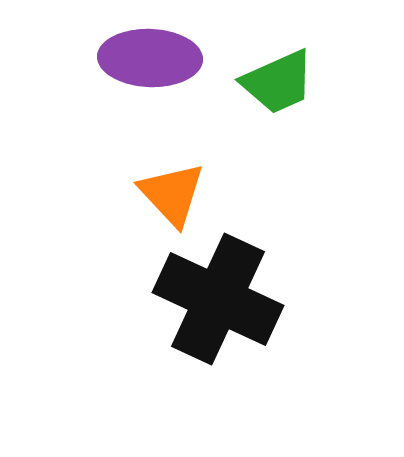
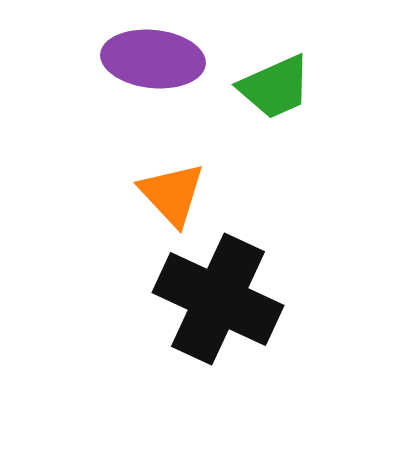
purple ellipse: moved 3 px right, 1 px down; rotated 4 degrees clockwise
green trapezoid: moved 3 px left, 5 px down
